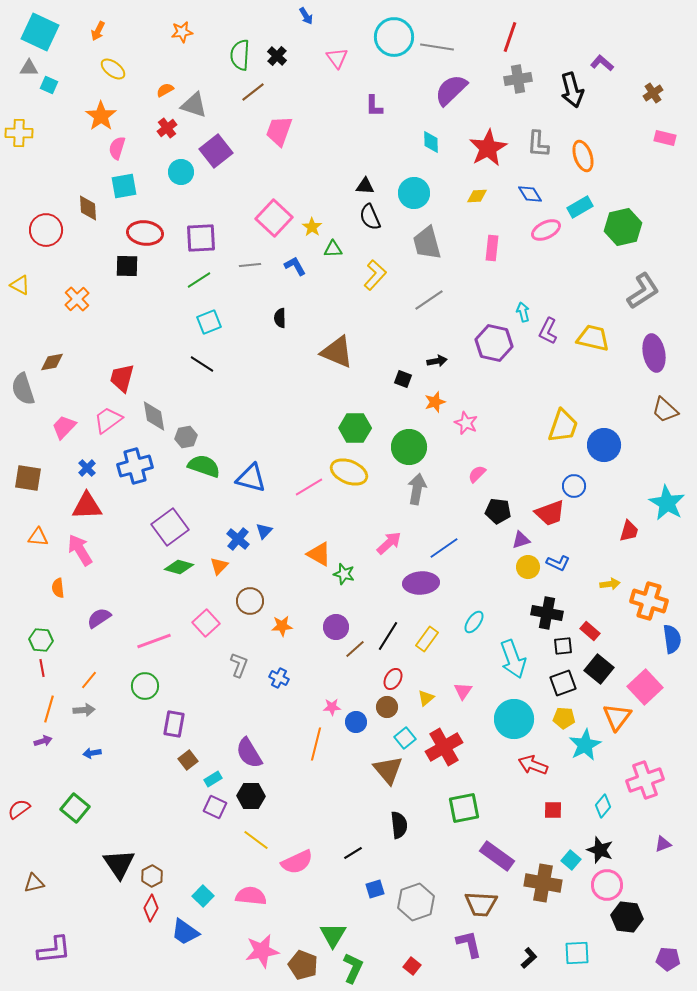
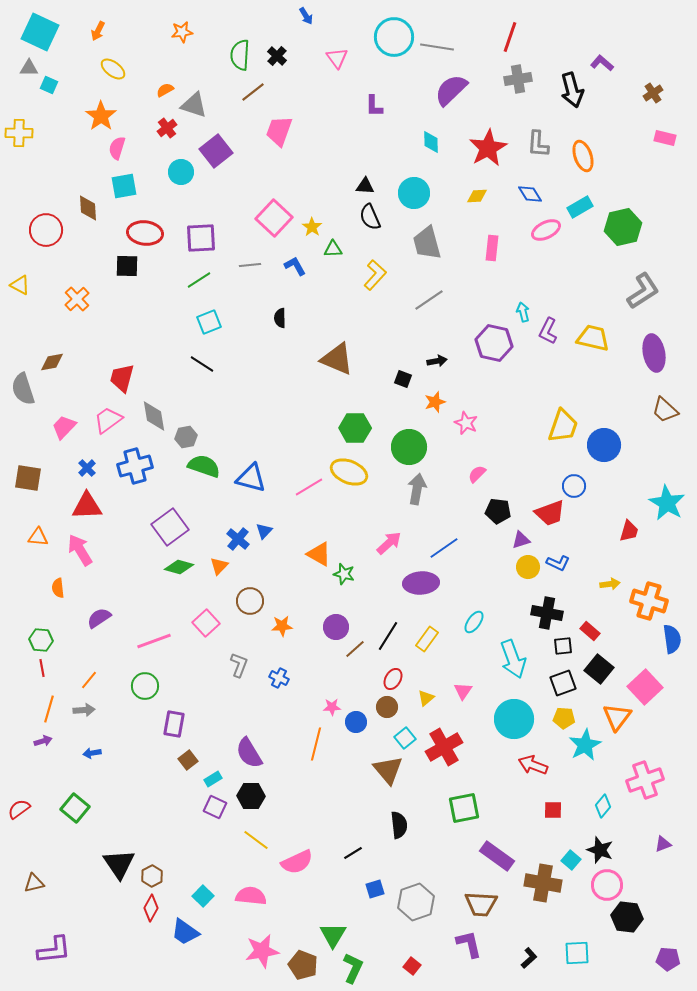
brown triangle at (337, 352): moved 7 px down
